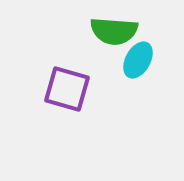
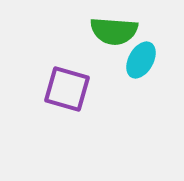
cyan ellipse: moved 3 px right
